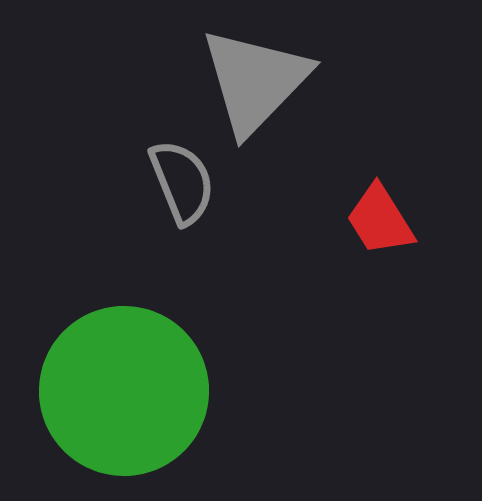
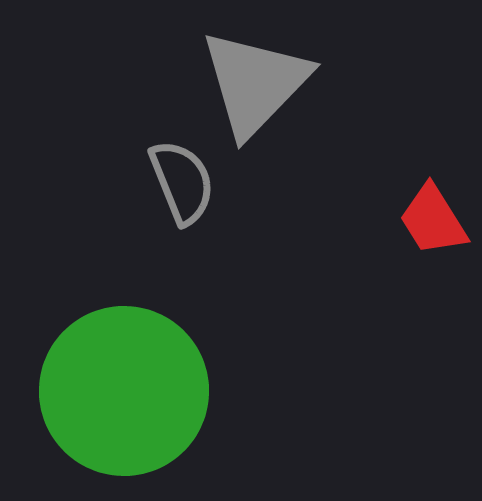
gray triangle: moved 2 px down
red trapezoid: moved 53 px right
